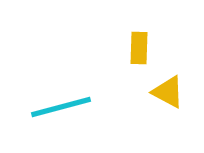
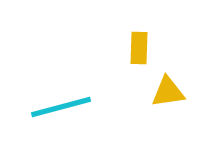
yellow triangle: rotated 36 degrees counterclockwise
